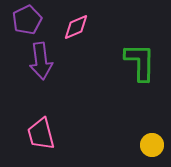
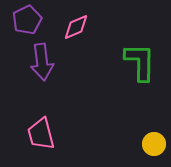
purple arrow: moved 1 px right, 1 px down
yellow circle: moved 2 px right, 1 px up
